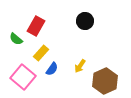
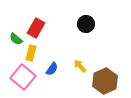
black circle: moved 1 px right, 3 px down
red rectangle: moved 2 px down
yellow rectangle: moved 10 px left; rotated 28 degrees counterclockwise
yellow arrow: rotated 104 degrees clockwise
